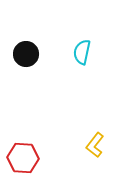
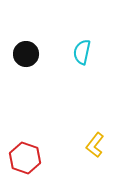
red hexagon: moved 2 px right; rotated 16 degrees clockwise
